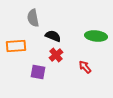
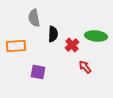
gray semicircle: moved 1 px right
black semicircle: moved 2 px up; rotated 70 degrees clockwise
red cross: moved 16 px right, 10 px up
